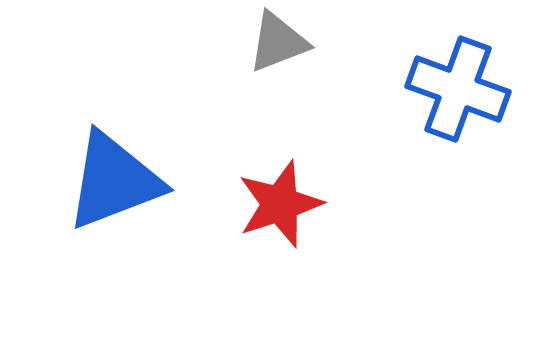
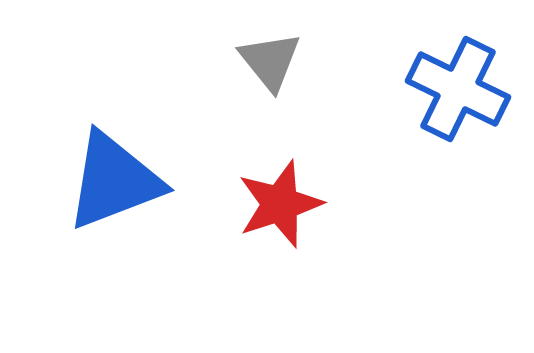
gray triangle: moved 8 px left, 19 px down; rotated 48 degrees counterclockwise
blue cross: rotated 6 degrees clockwise
